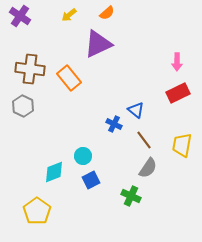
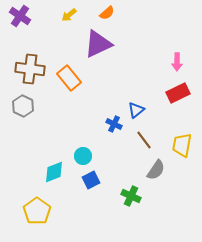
blue triangle: rotated 42 degrees clockwise
gray semicircle: moved 8 px right, 2 px down
